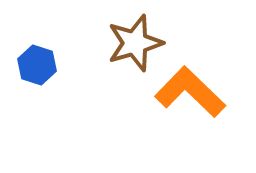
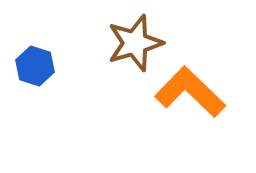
blue hexagon: moved 2 px left, 1 px down
